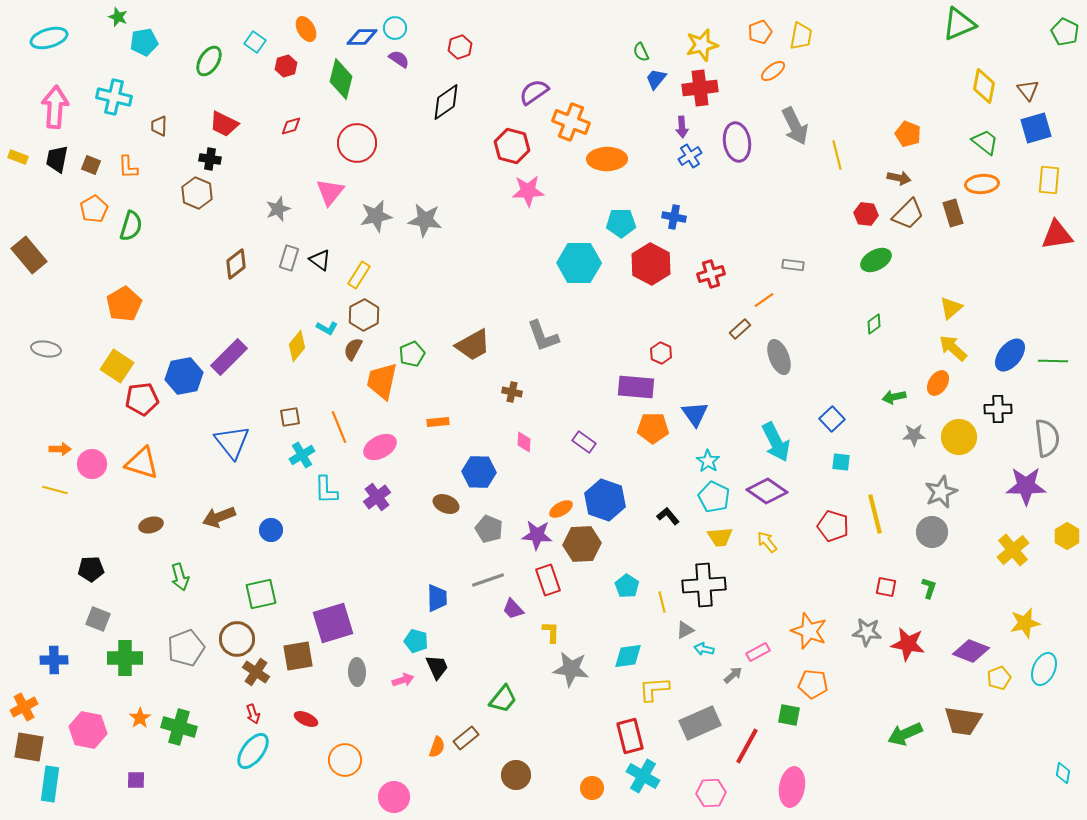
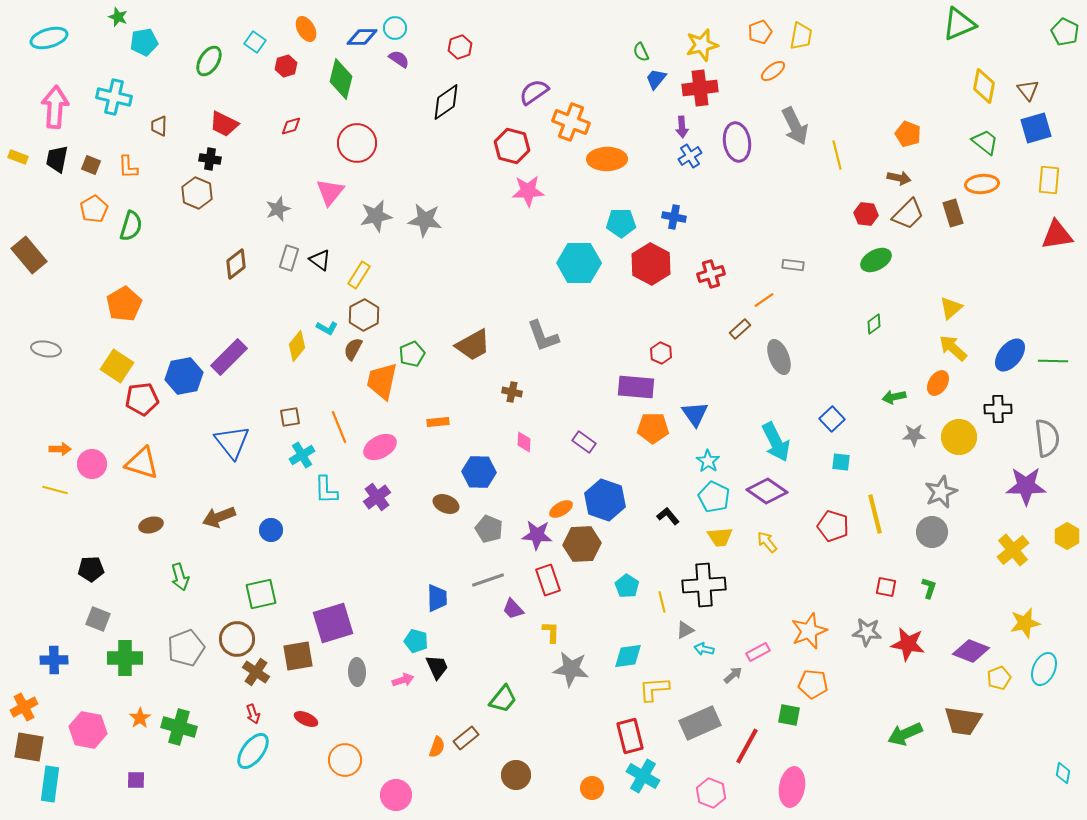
orange star at (809, 631): rotated 30 degrees clockwise
pink hexagon at (711, 793): rotated 24 degrees clockwise
pink circle at (394, 797): moved 2 px right, 2 px up
